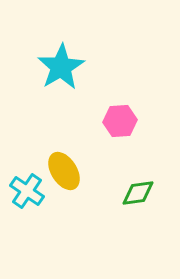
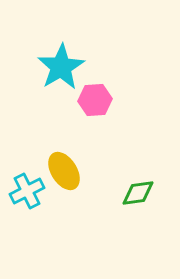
pink hexagon: moved 25 px left, 21 px up
cyan cross: rotated 28 degrees clockwise
